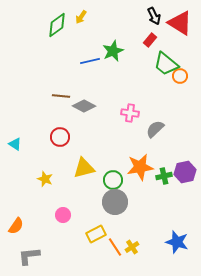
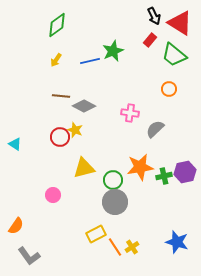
yellow arrow: moved 25 px left, 43 px down
green trapezoid: moved 8 px right, 9 px up
orange circle: moved 11 px left, 13 px down
yellow star: moved 30 px right, 49 px up
pink circle: moved 10 px left, 20 px up
gray L-shape: rotated 120 degrees counterclockwise
